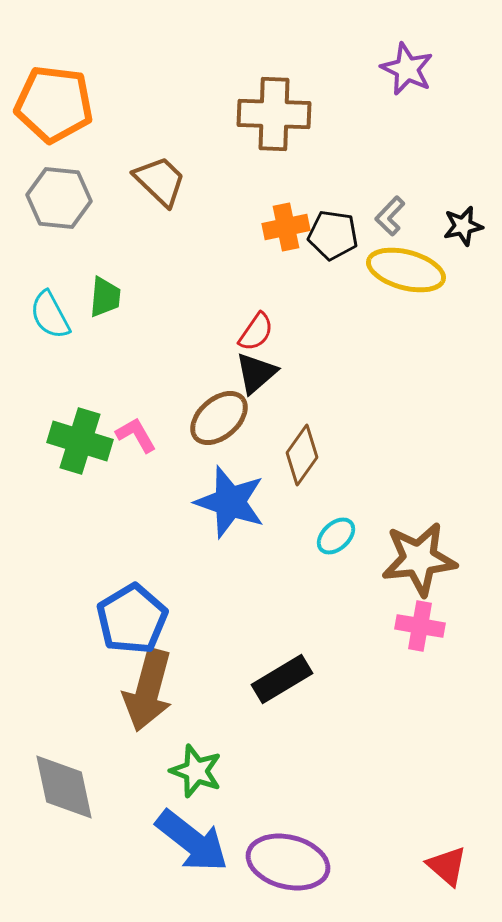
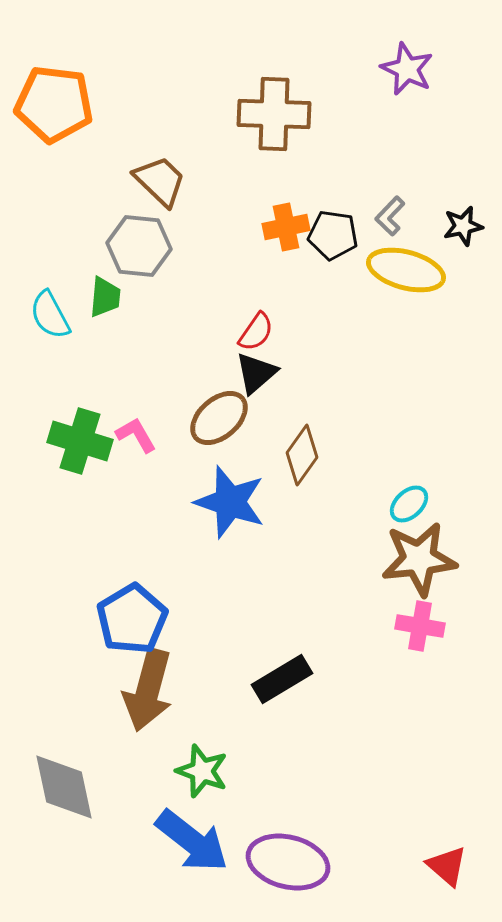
gray hexagon: moved 80 px right, 48 px down
cyan ellipse: moved 73 px right, 32 px up
green star: moved 6 px right
